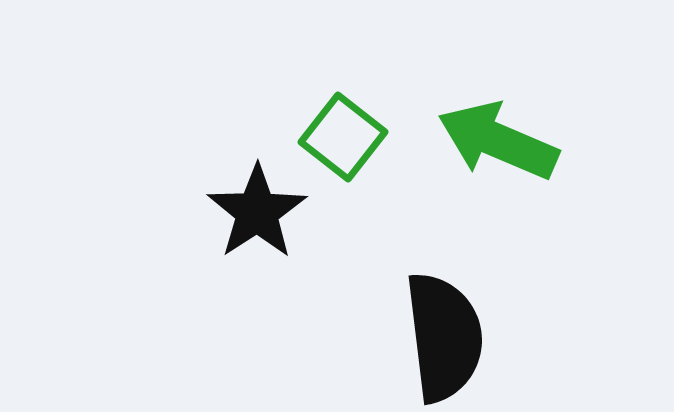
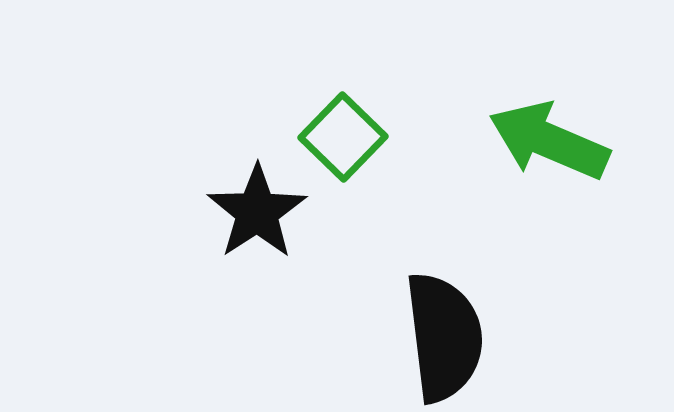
green square: rotated 6 degrees clockwise
green arrow: moved 51 px right
